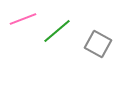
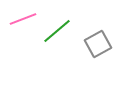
gray square: rotated 32 degrees clockwise
